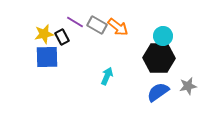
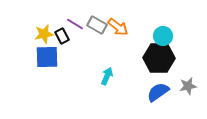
purple line: moved 2 px down
black rectangle: moved 1 px up
